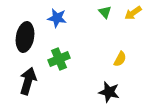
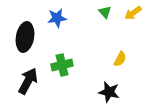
blue star: rotated 18 degrees counterclockwise
green cross: moved 3 px right, 6 px down; rotated 10 degrees clockwise
black arrow: rotated 12 degrees clockwise
